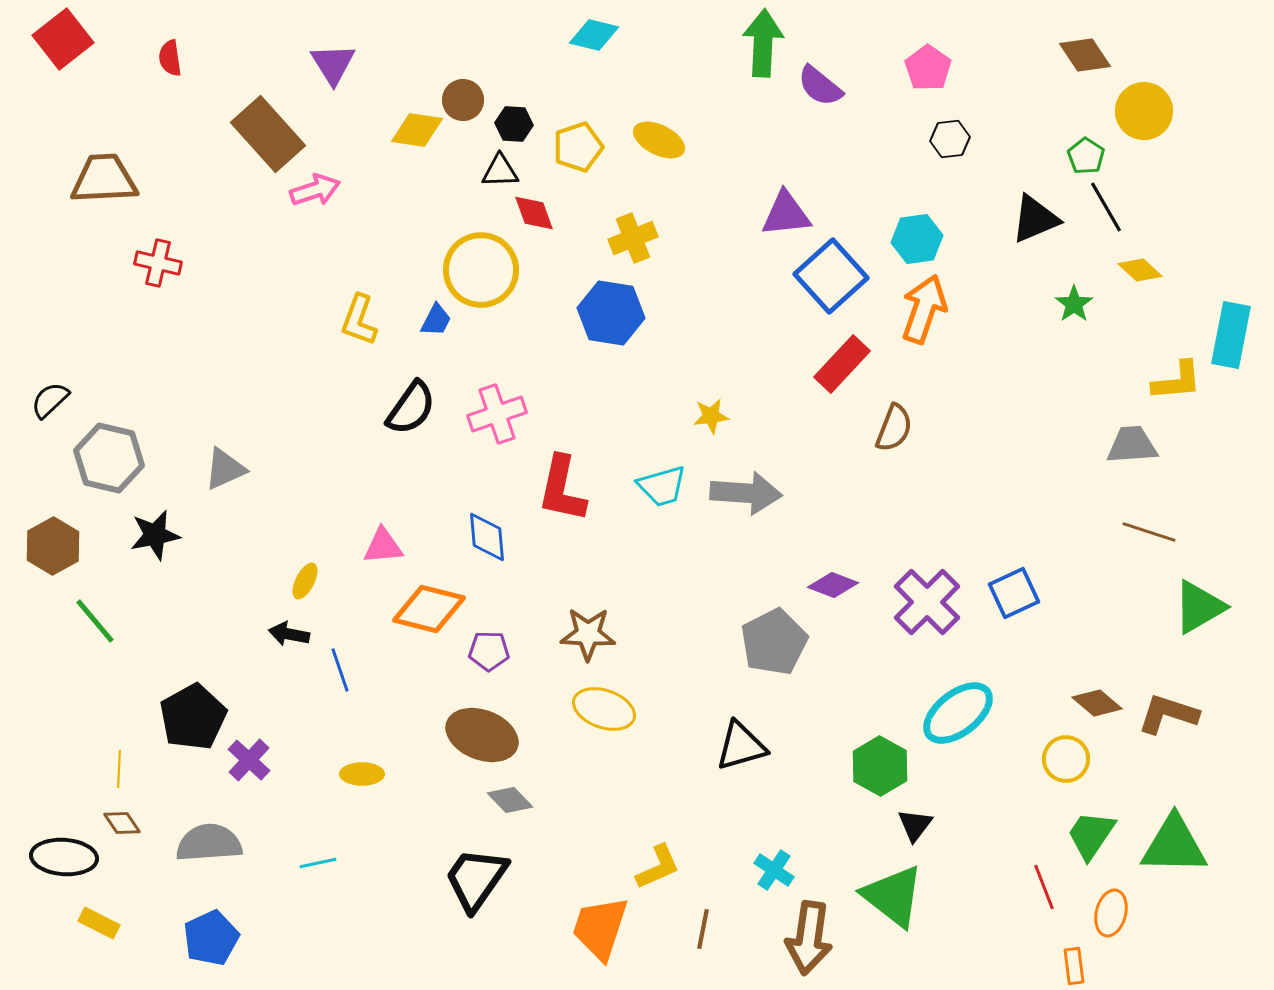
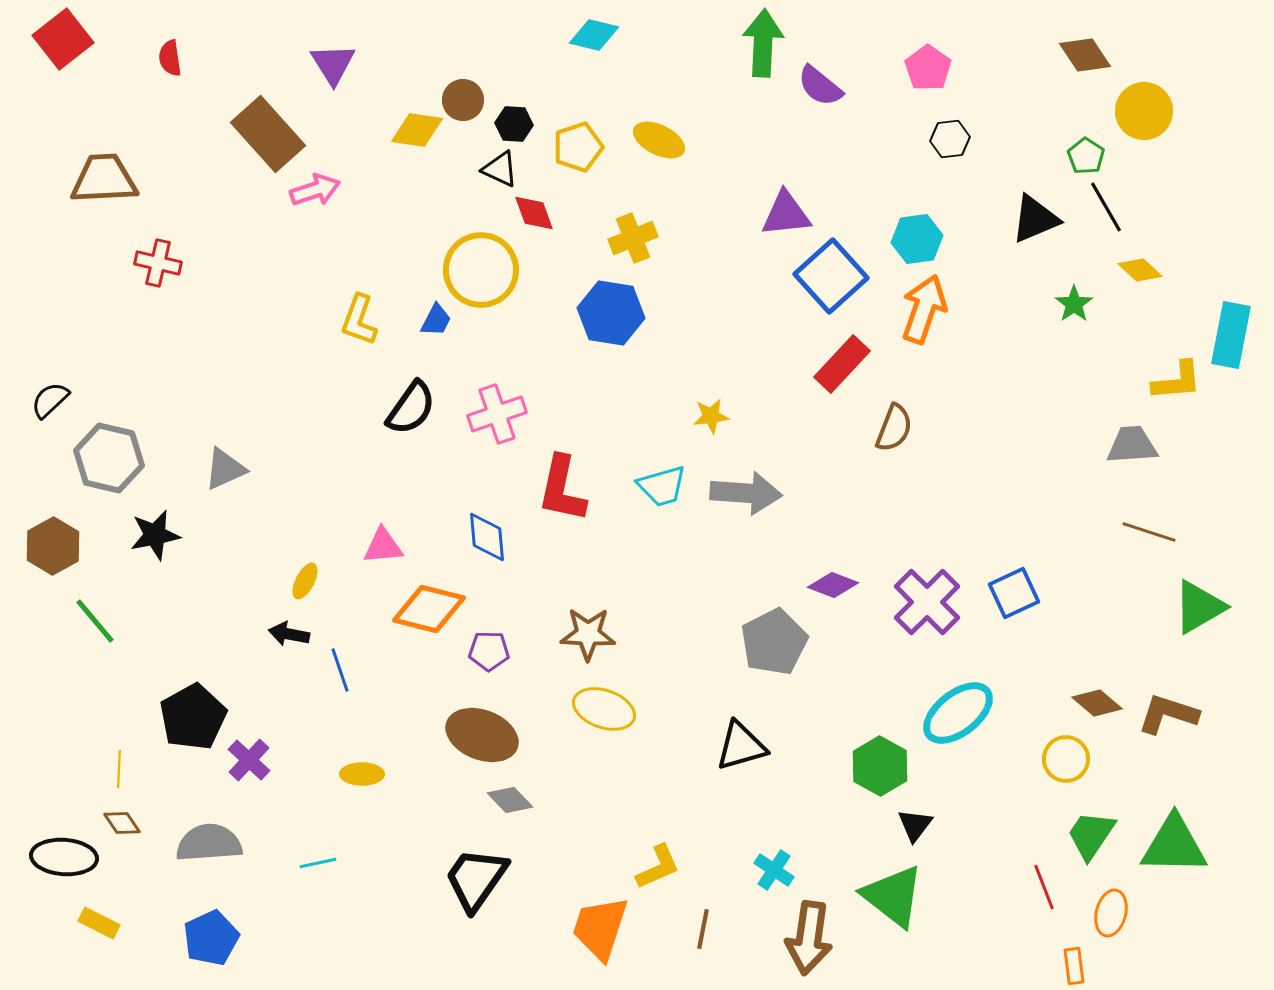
black triangle at (500, 171): moved 2 px up; rotated 27 degrees clockwise
